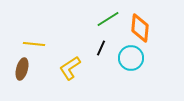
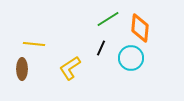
brown ellipse: rotated 15 degrees counterclockwise
